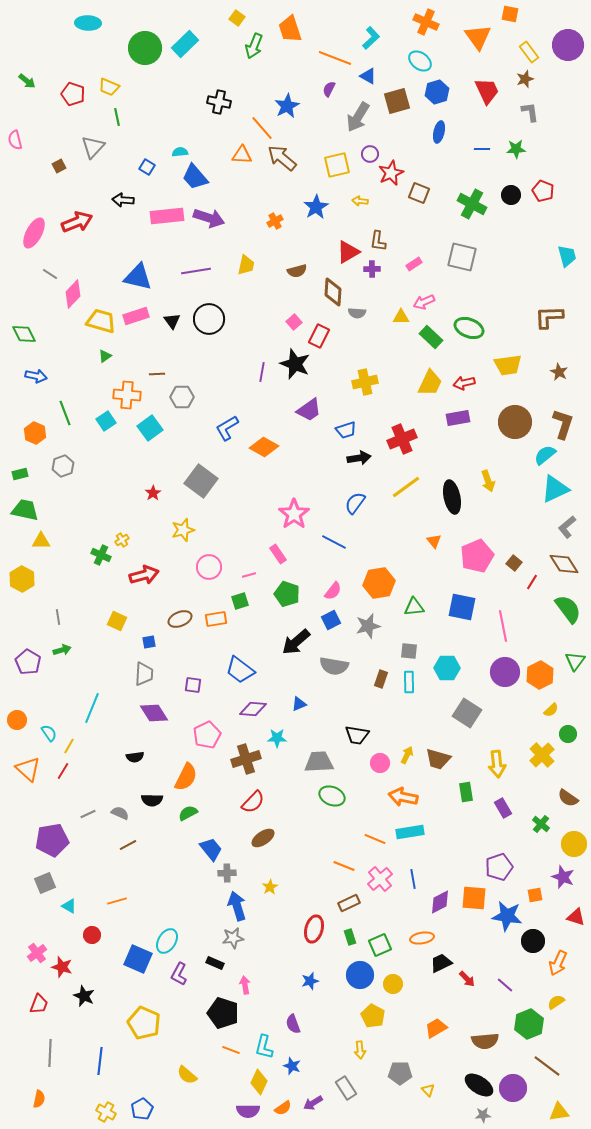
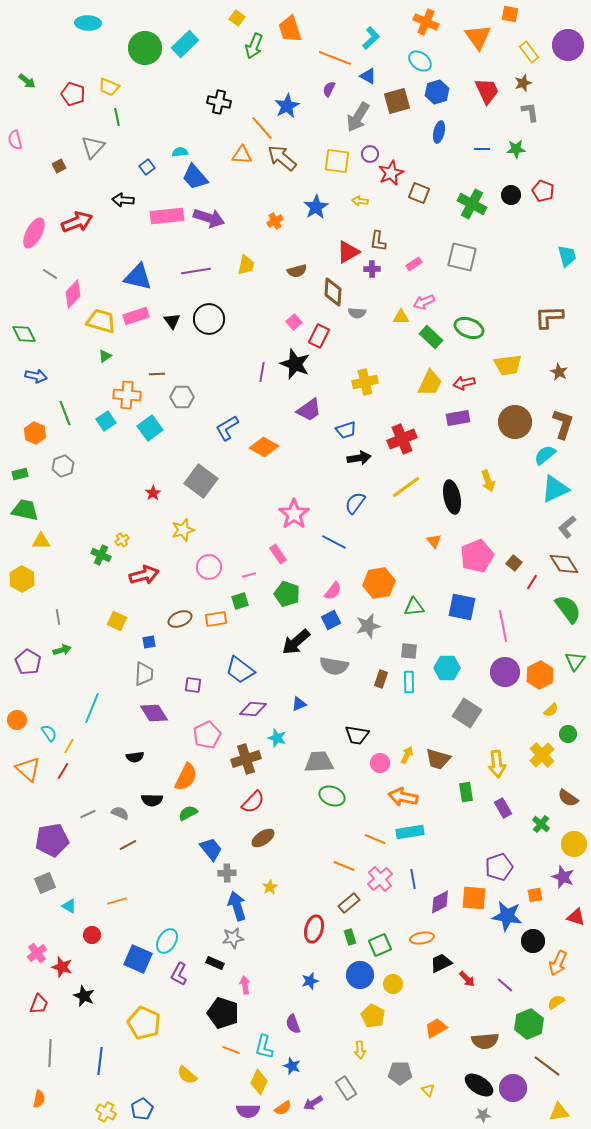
brown star at (525, 79): moved 2 px left, 4 px down
yellow square at (337, 165): moved 4 px up; rotated 20 degrees clockwise
blue square at (147, 167): rotated 21 degrees clockwise
cyan star at (277, 738): rotated 18 degrees clockwise
brown rectangle at (349, 903): rotated 15 degrees counterclockwise
